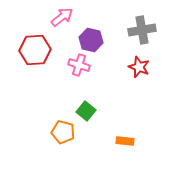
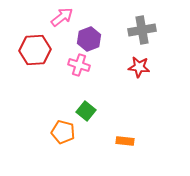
purple hexagon: moved 2 px left, 1 px up; rotated 25 degrees clockwise
red star: rotated 15 degrees counterclockwise
